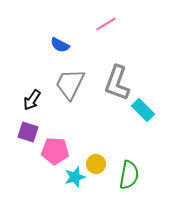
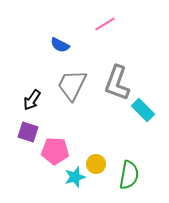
pink line: moved 1 px left
gray trapezoid: moved 2 px right, 1 px down
